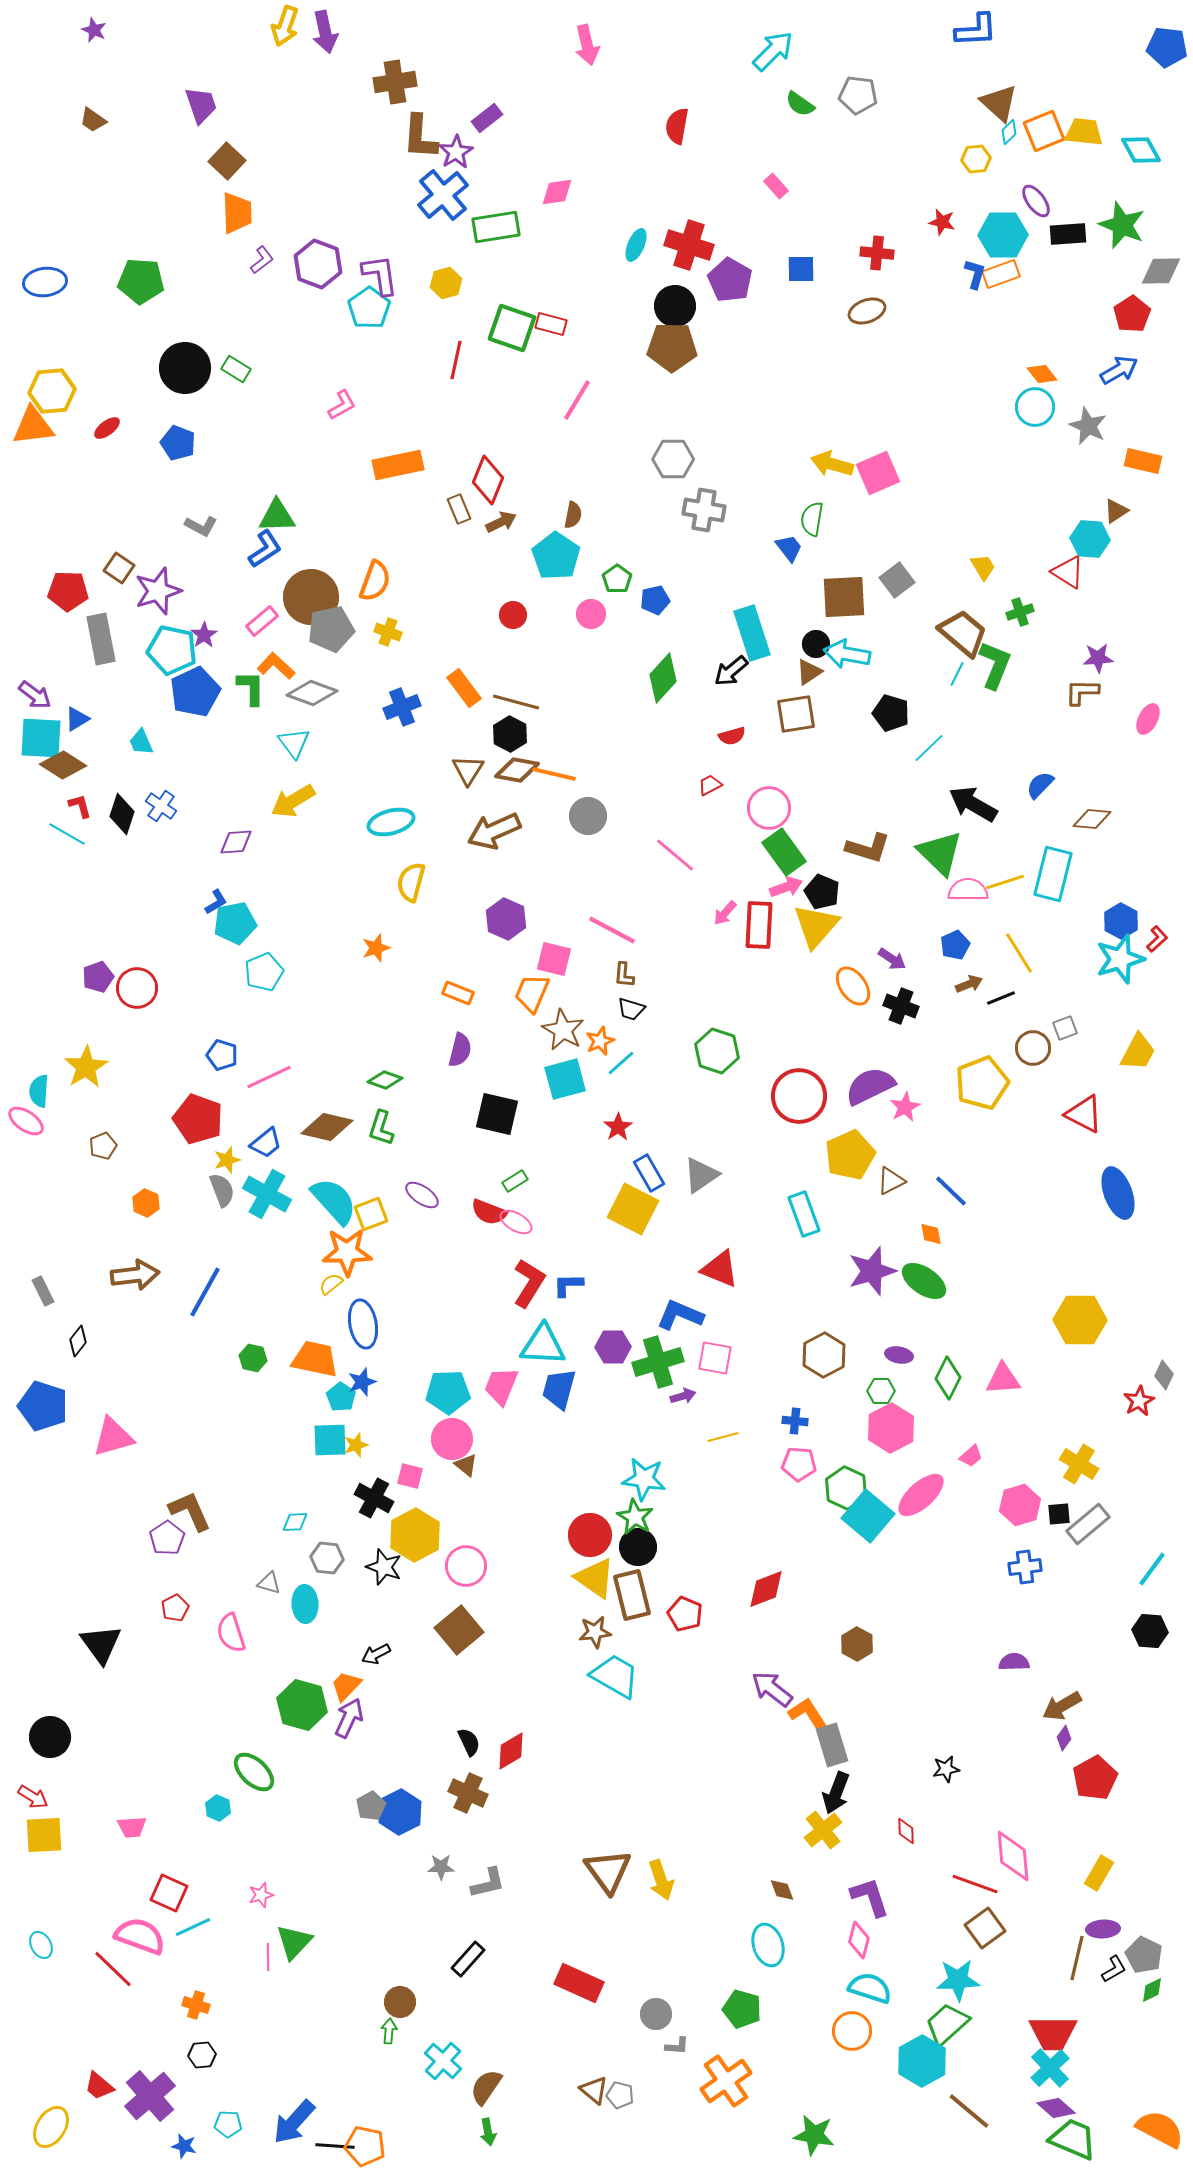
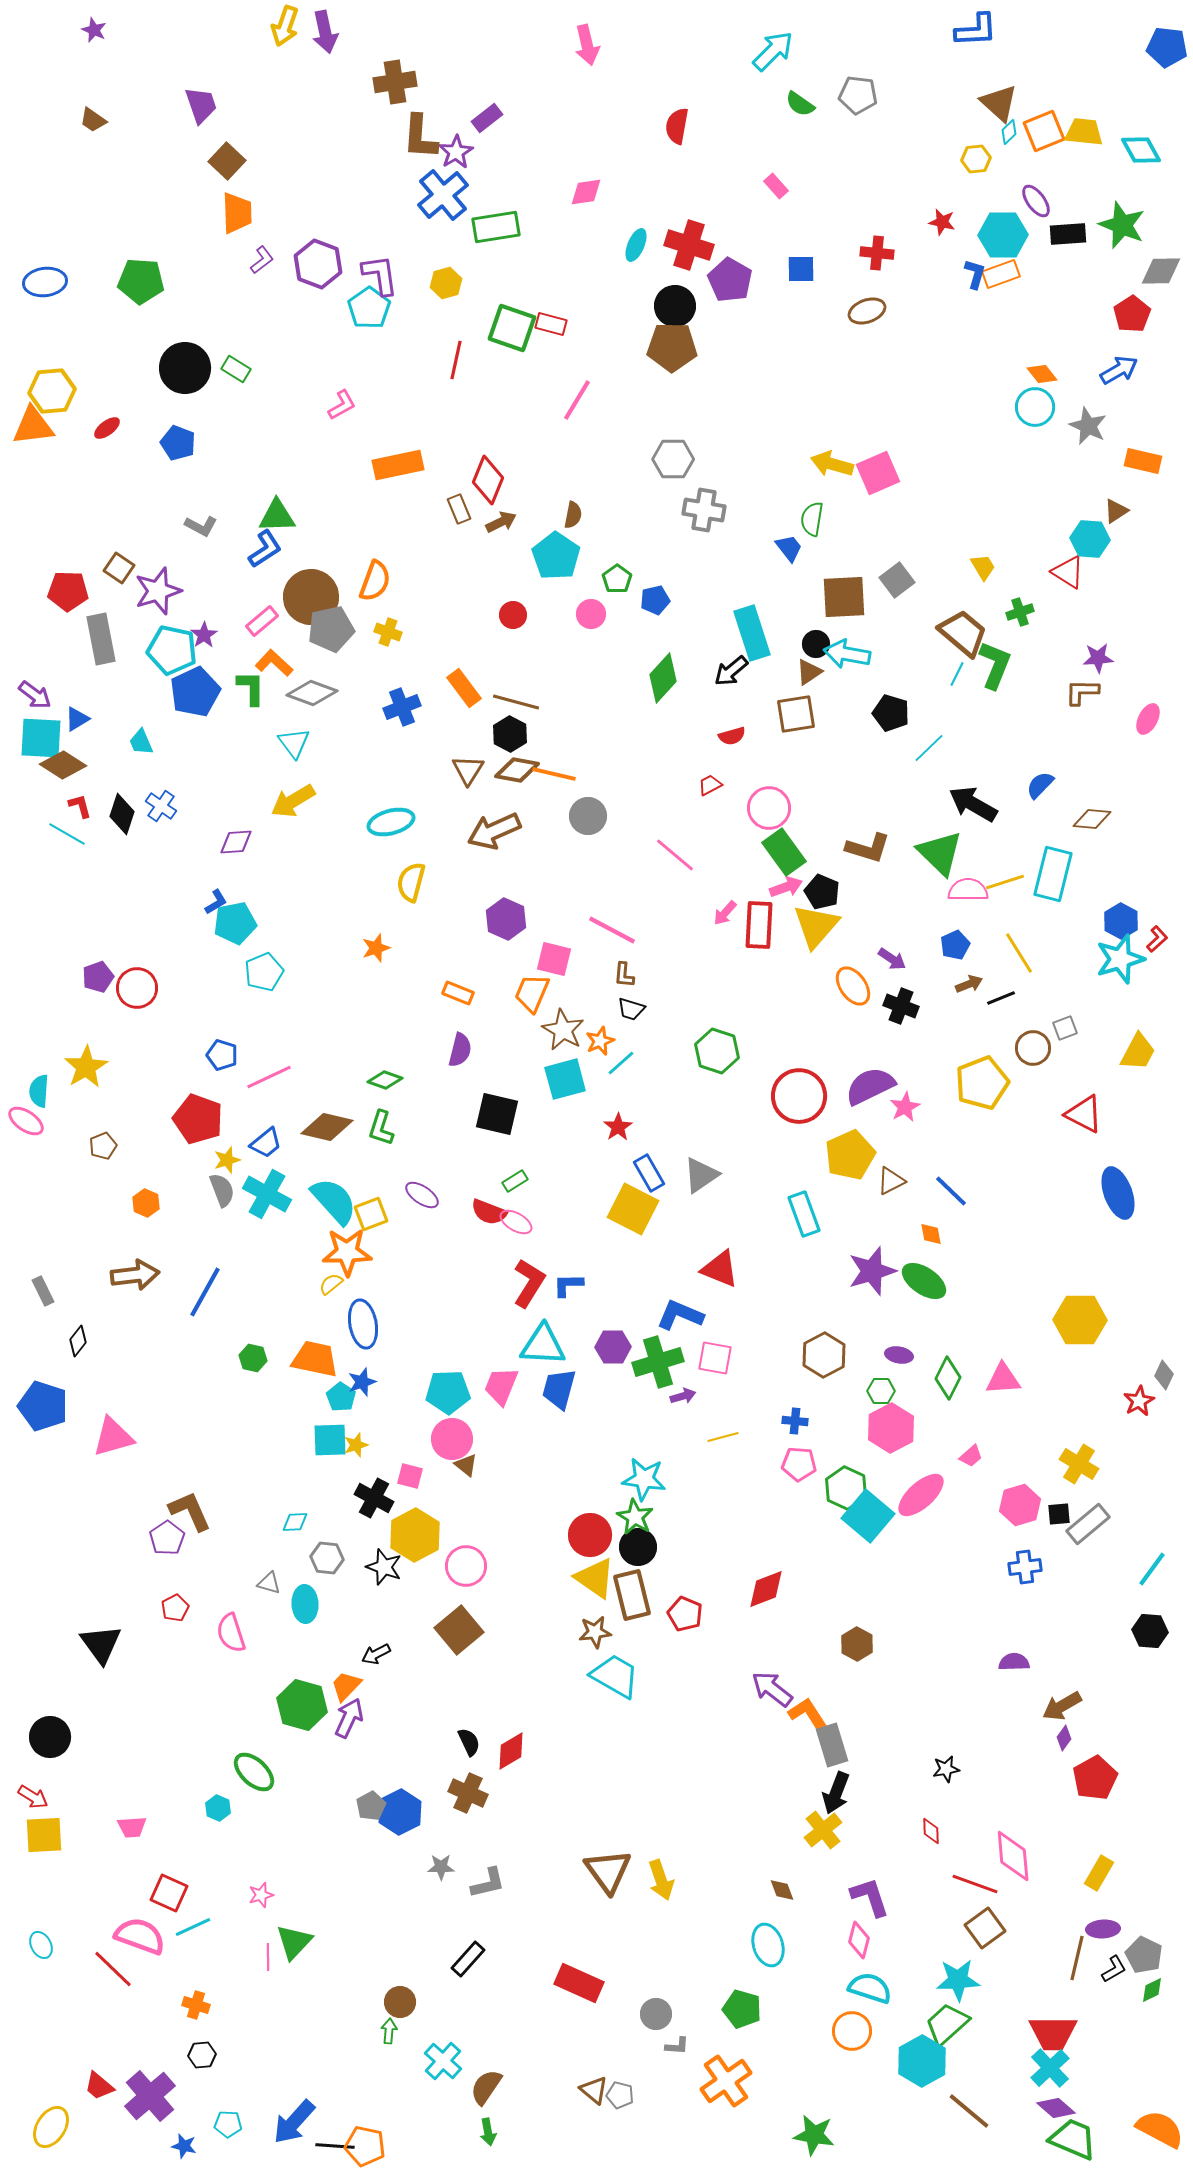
pink diamond at (557, 192): moved 29 px right
orange L-shape at (276, 666): moved 2 px left, 3 px up
red diamond at (906, 1831): moved 25 px right
